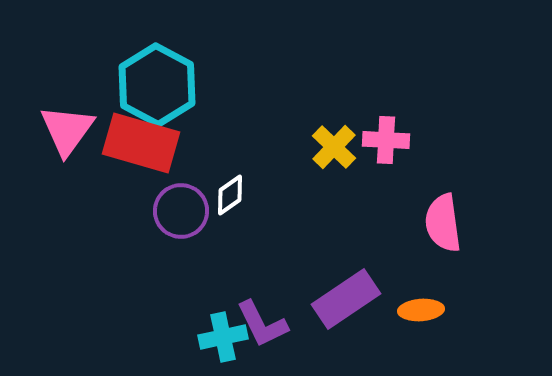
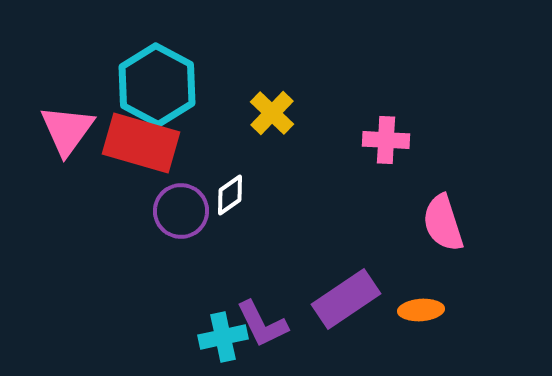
yellow cross: moved 62 px left, 34 px up
pink semicircle: rotated 10 degrees counterclockwise
